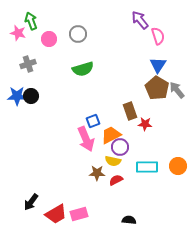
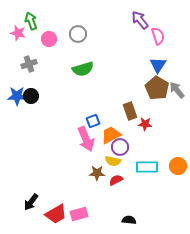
gray cross: moved 1 px right
